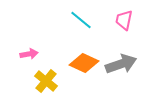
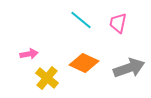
pink trapezoid: moved 6 px left, 3 px down
gray arrow: moved 8 px right, 4 px down
yellow cross: moved 1 px right, 3 px up
